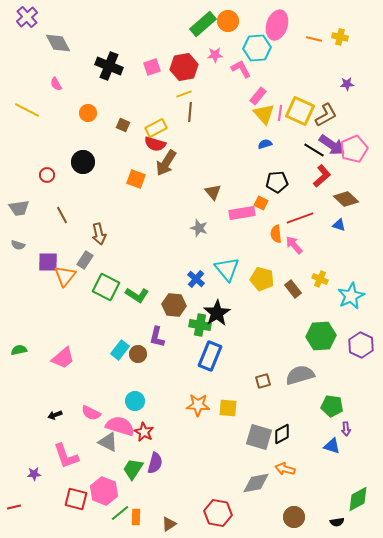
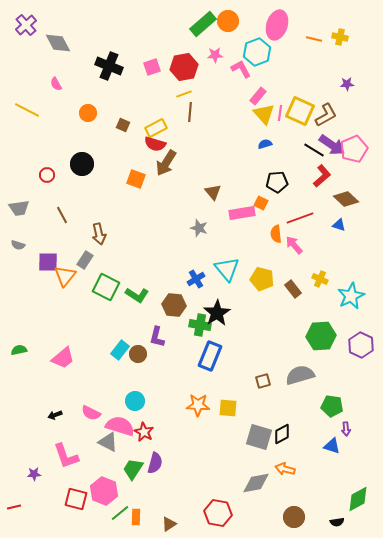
purple cross at (27, 17): moved 1 px left, 8 px down
cyan hexagon at (257, 48): moved 4 px down; rotated 16 degrees counterclockwise
black circle at (83, 162): moved 1 px left, 2 px down
blue cross at (196, 279): rotated 18 degrees clockwise
